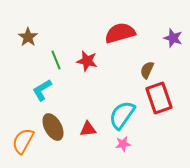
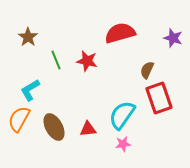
cyan L-shape: moved 12 px left
brown ellipse: moved 1 px right
orange semicircle: moved 4 px left, 22 px up
